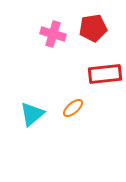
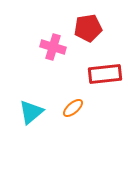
red pentagon: moved 5 px left
pink cross: moved 13 px down
cyan triangle: moved 1 px left, 2 px up
